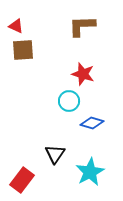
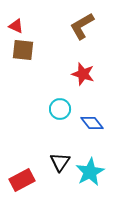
brown L-shape: rotated 28 degrees counterclockwise
brown square: rotated 10 degrees clockwise
cyan circle: moved 9 px left, 8 px down
blue diamond: rotated 35 degrees clockwise
black triangle: moved 5 px right, 8 px down
red rectangle: rotated 25 degrees clockwise
